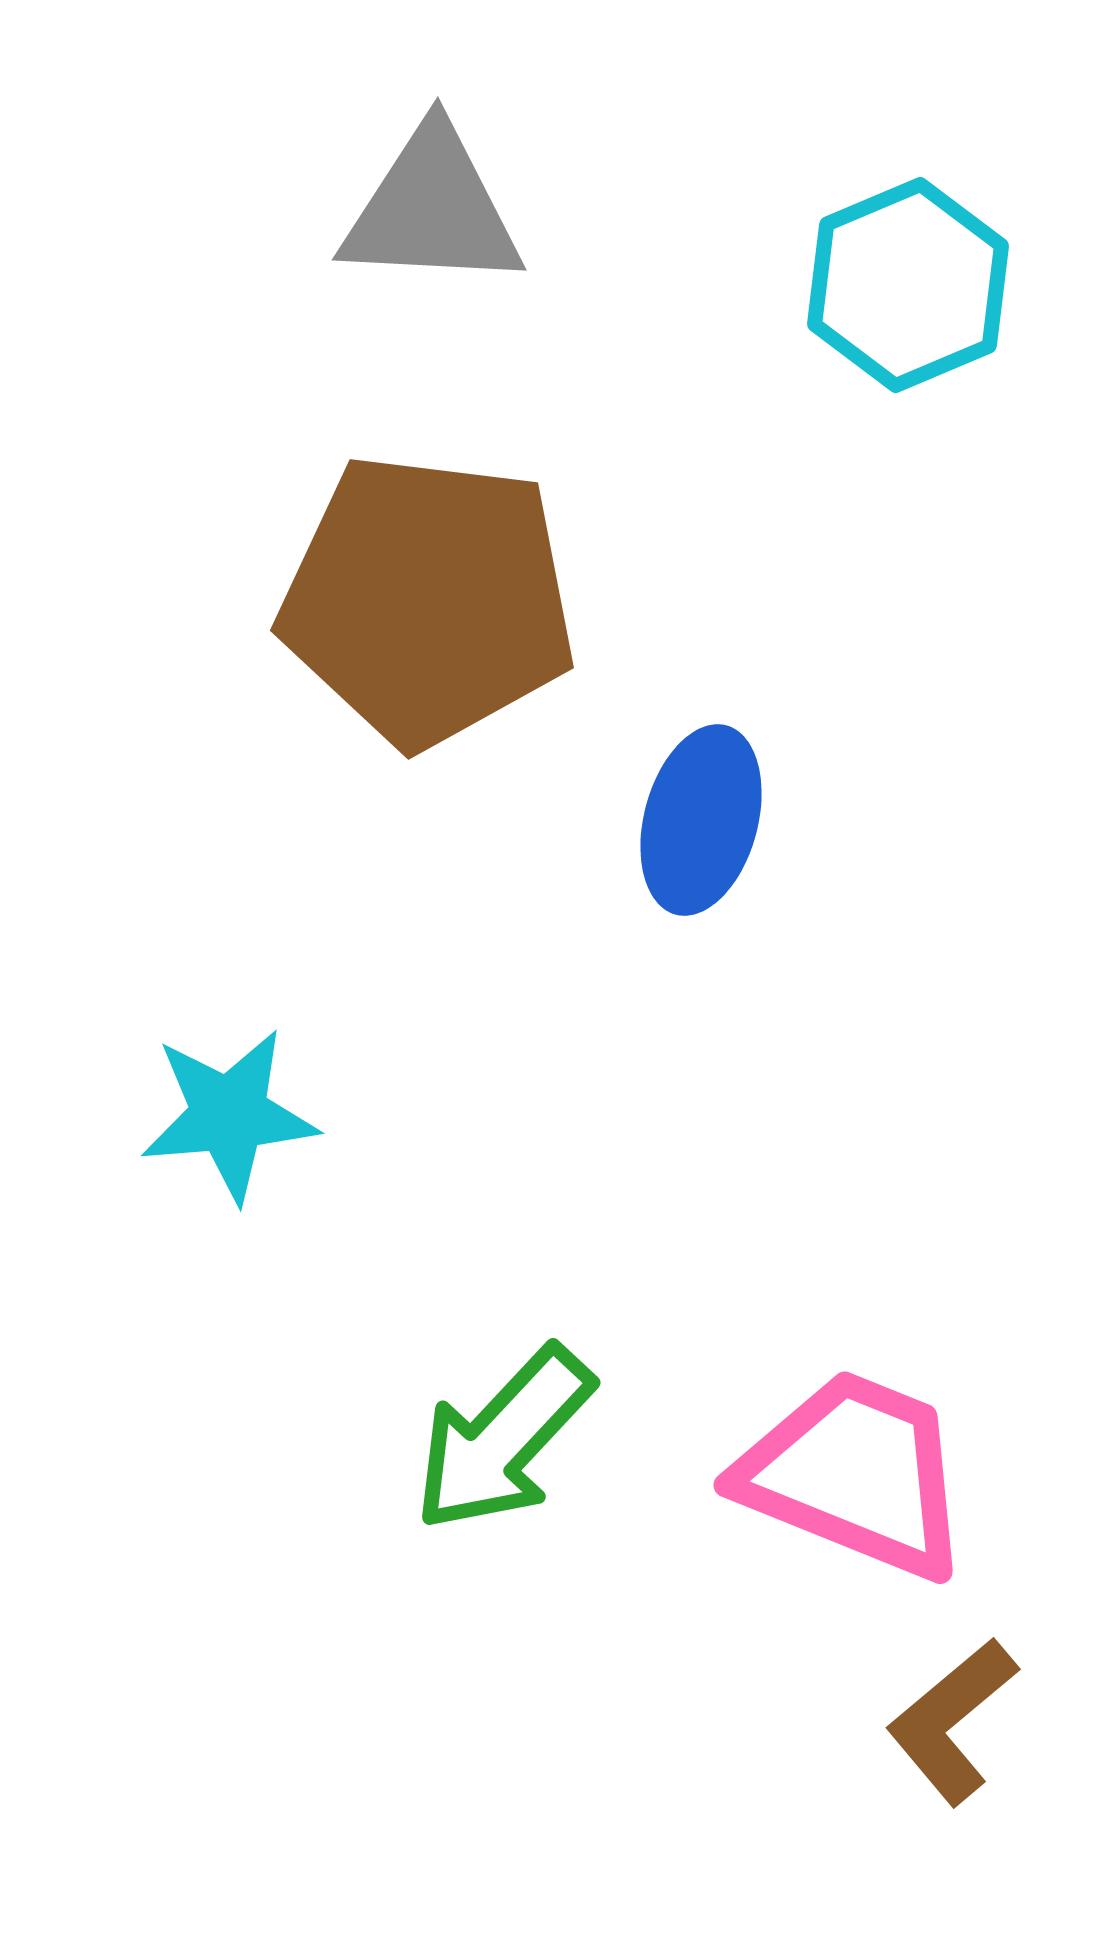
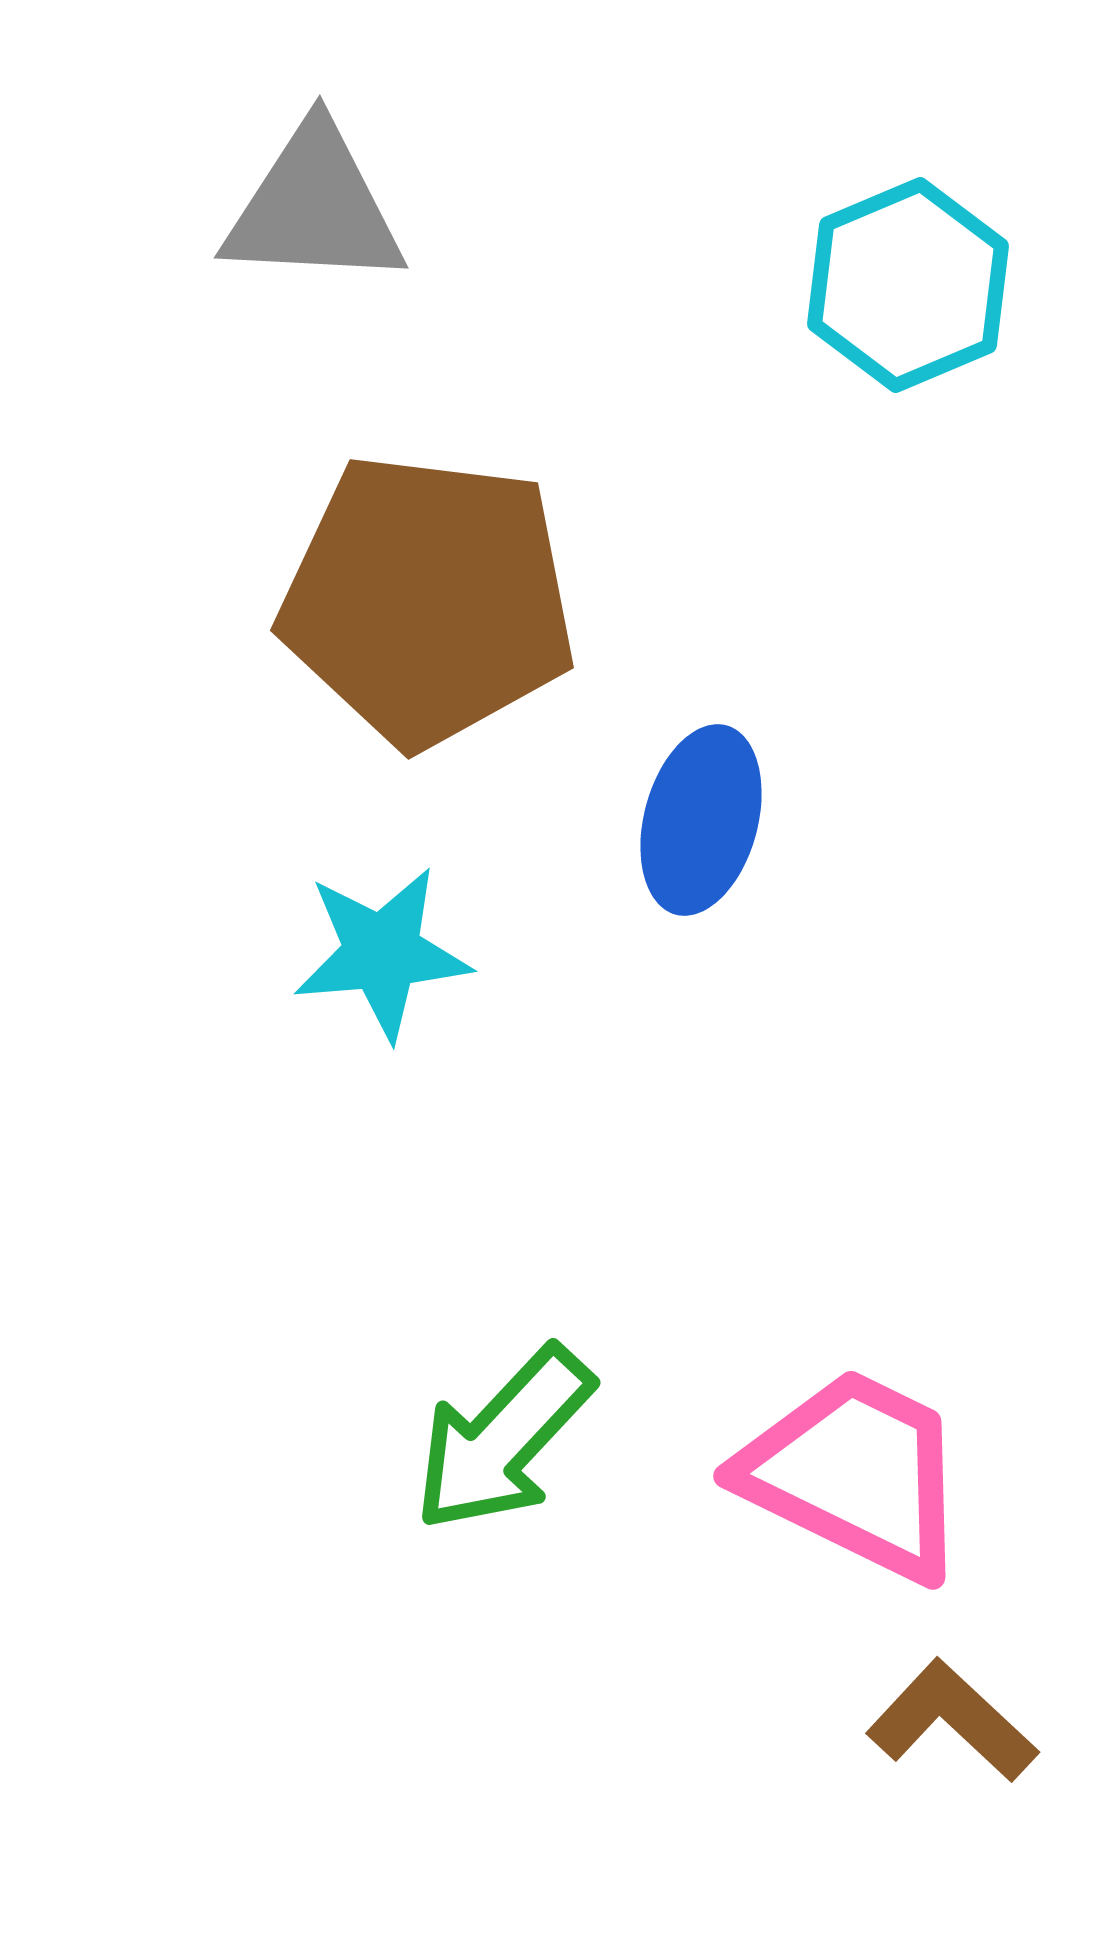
gray triangle: moved 118 px left, 2 px up
cyan star: moved 153 px right, 162 px up
pink trapezoid: rotated 4 degrees clockwise
brown L-shape: rotated 83 degrees clockwise
